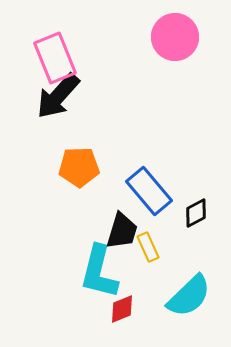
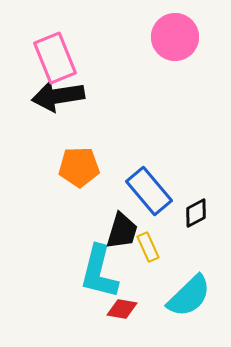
black arrow: rotated 39 degrees clockwise
red diamond: rotated 32 degrees clockwise
